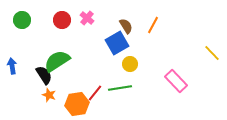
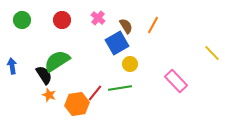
pink cross: moved 11 px right
